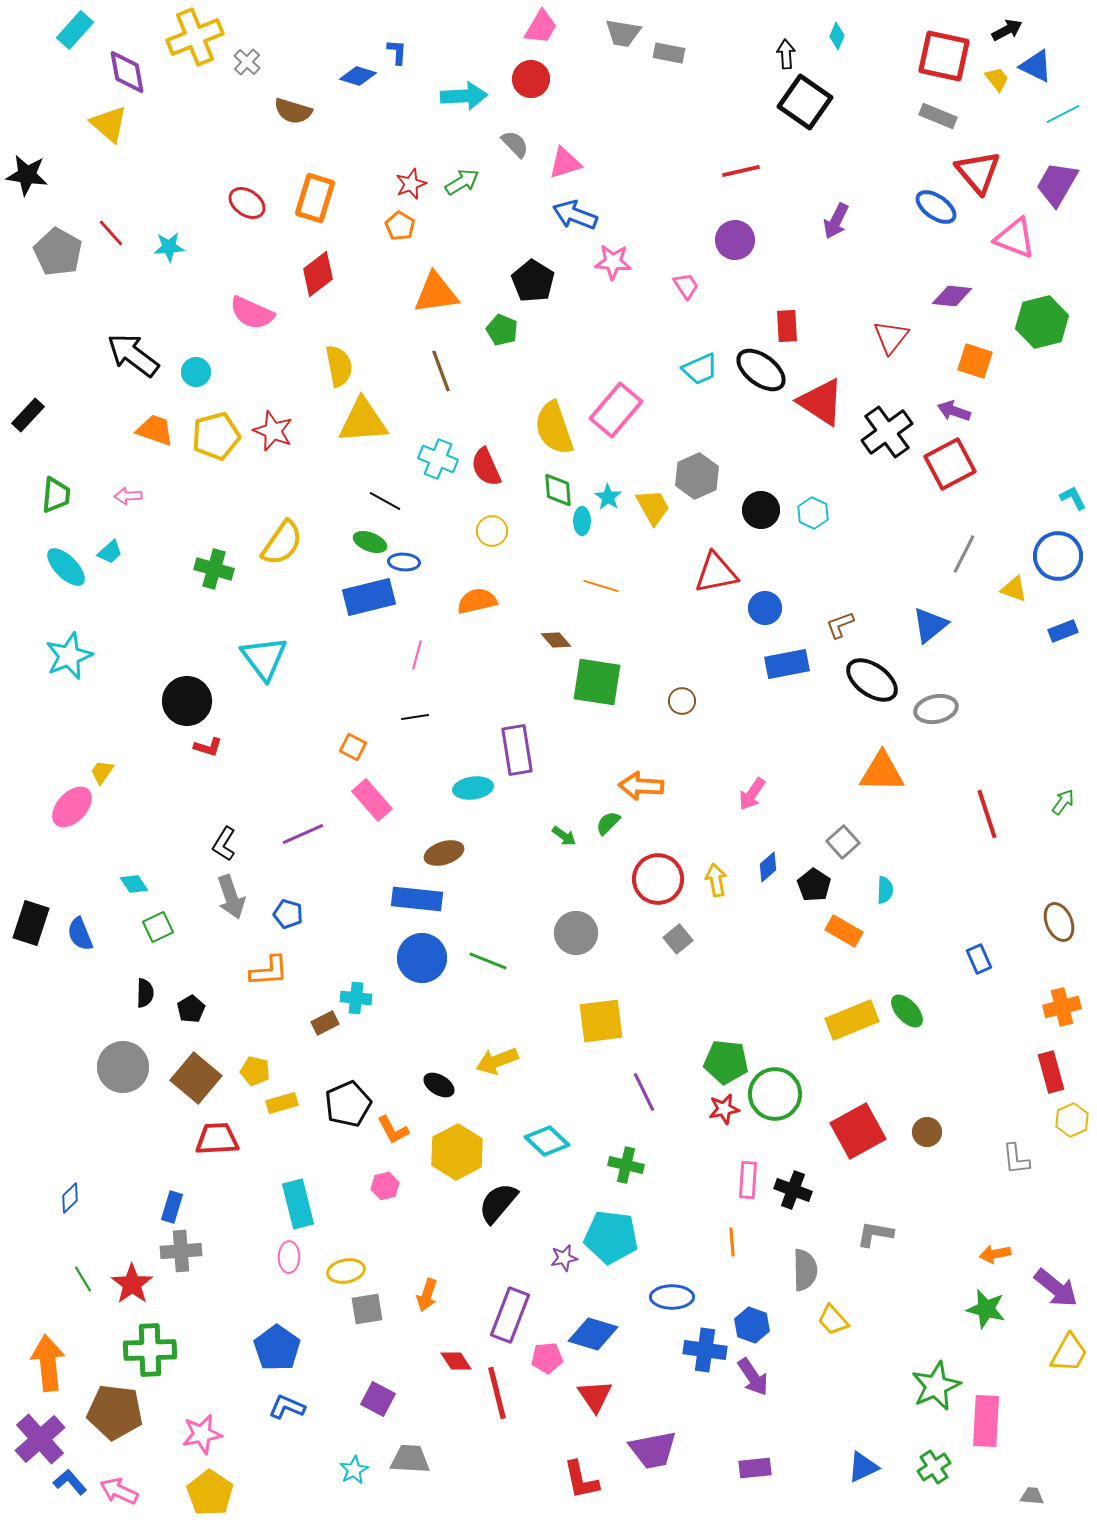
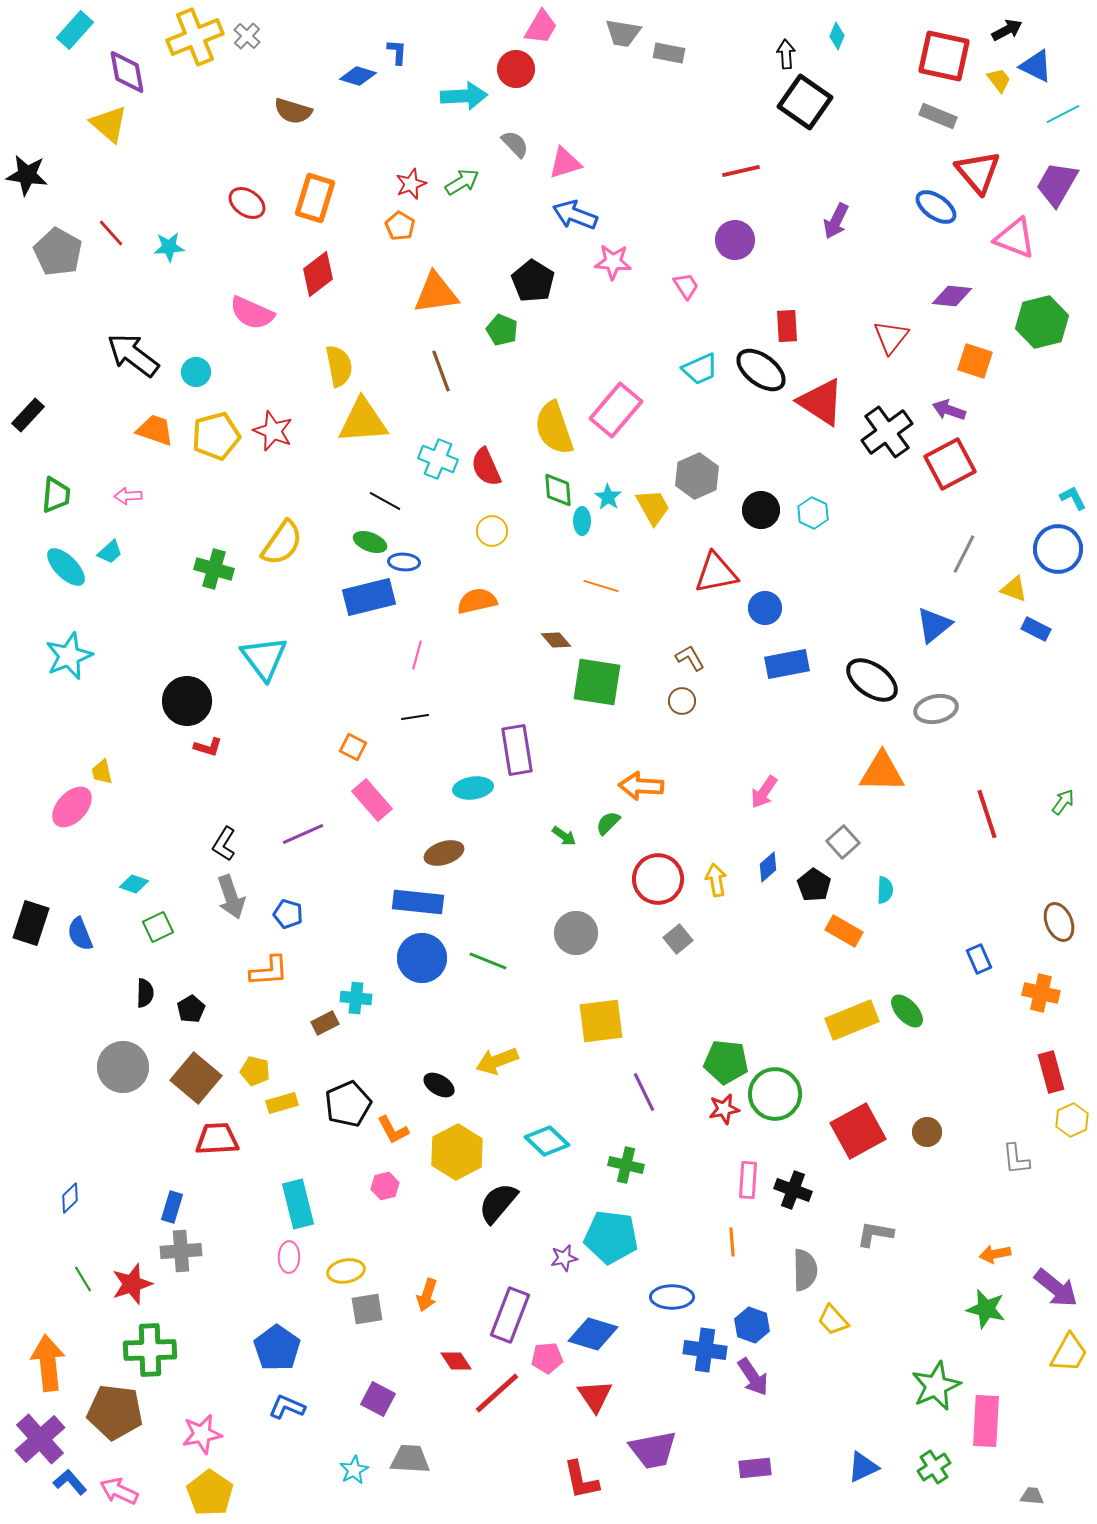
gray cross at (247, 62): moved 26 px up
red circle at (531, 79): moved 15 px left, 10 px up
yellow trapezoid at (997, 79): moved 2 px right, 1 px down
purple arrow at (954, 411): moved 5 px left, 1 px up
blue circle at (1058, 556): moved 7 px up
brown L-shape at (840, 625): moved 150 px left, 33 px down; rotated 80 degrees clockwise
blue triangle at (930, 625): moved 4 px right
blue rectangle at (1063, 631): moved 27 px left, 2 px up; rotated 48 degrees clockwise
yellow trapezoid at (102, 772): rotated 48 degrees counterclockwise
pink arrow at (752, 794): moved 12 px right, 2 px up
cyan diamond at (134, 884): rotated 36 degrees counterclockwise
blue rectangle at (417, 899): moved 1 px right, 3 px down
orange cross at (1062, 1007): moved 21 px left, 14 px up; rotated 27 degrees clockwise
red star at (132, 1284): rotated 18 degrees clockwise
red line at (497, 1393): rotated 62 degrees clockwise
